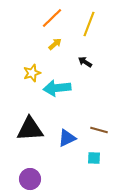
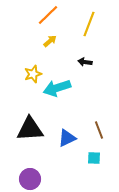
orange line: moved 4 px left, 3 px up
yellow arrow: moved 5 px left, 3 px up
black arrow: rotated 24 degrees counterclockwise
yellow star: moved 1 px right, 1 px down
cyan arrow: rotated 12 degrees counterclockwise
brown line: rotated 54 degrees clockwise
